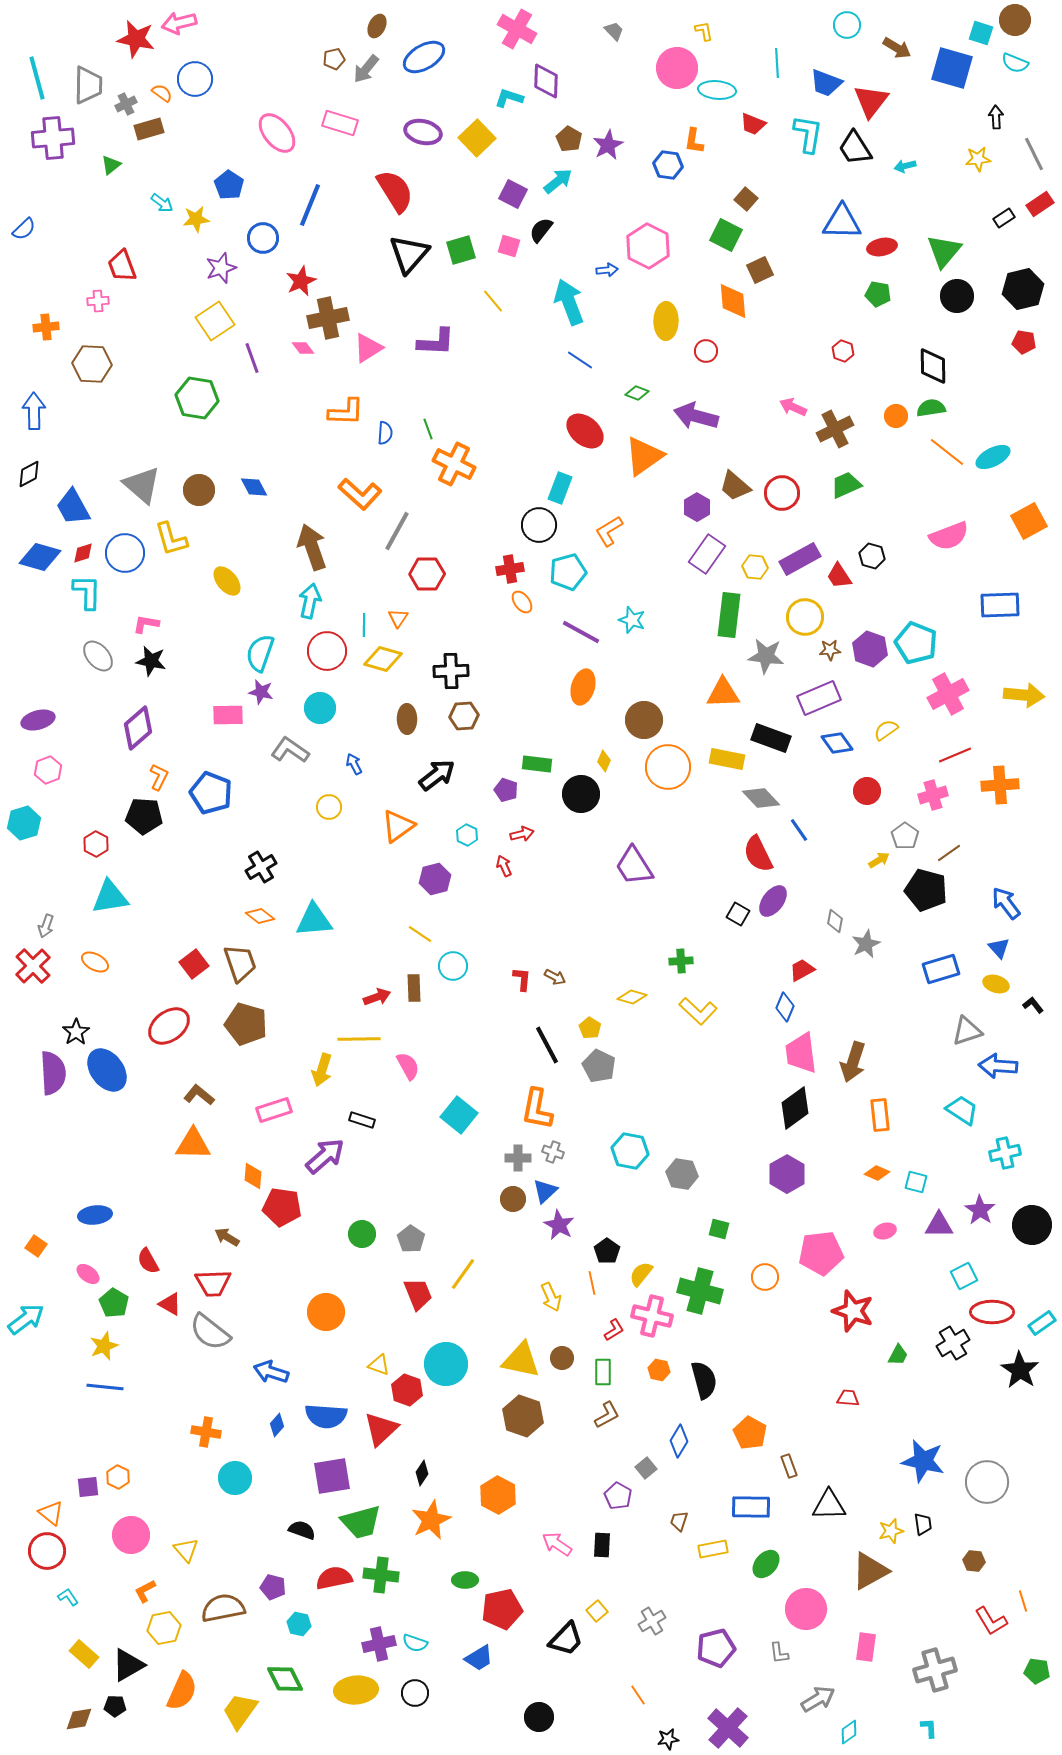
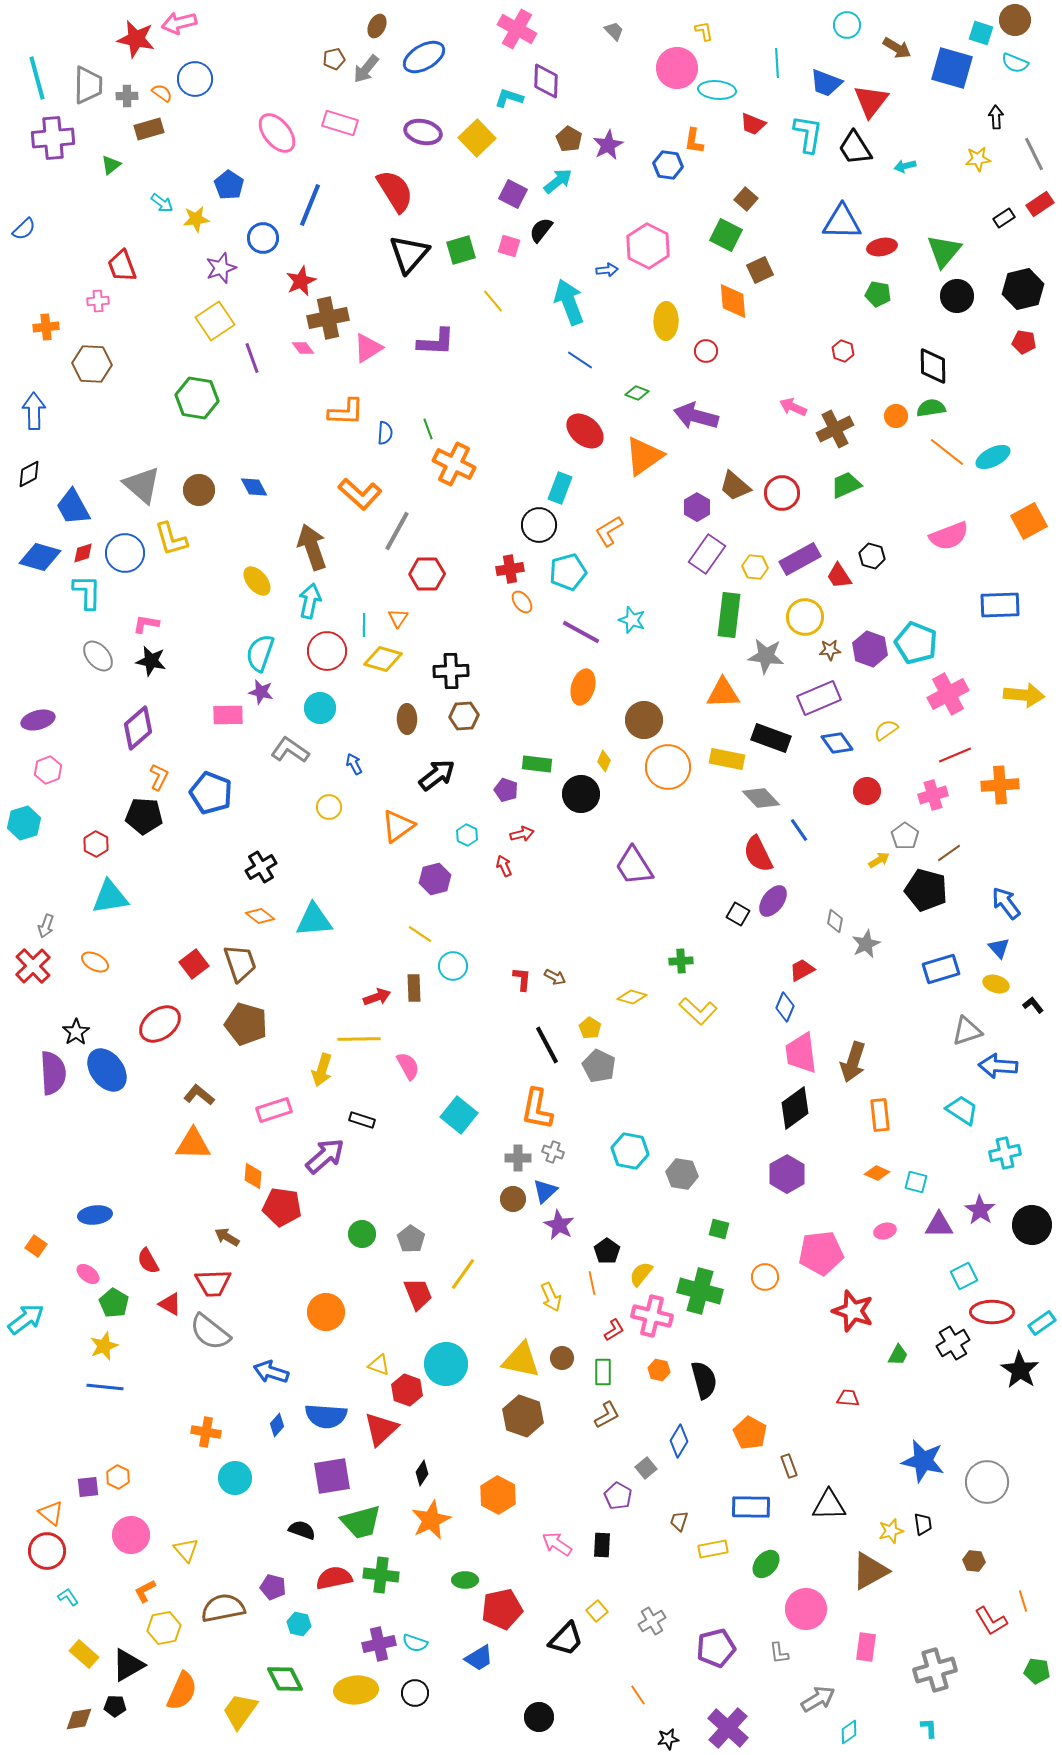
gray cross at (126, 104): moved 1 px right, 8 px up; rotated 25 degrees clockwise
yellow ellipse at (227, 581): moved 30 px right
red ellipse at (169, 1026): moved 9 px left, 2 px up
